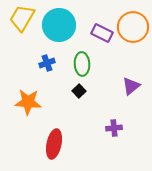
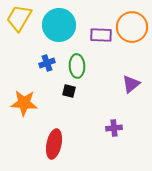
yellow trapezoid: moved 3 px left
orange circle: moved 1 px left
purple rectangle: moved 1 px left, 2 px down; rotated 25 degrees counterclockwise
green ellipse: moved 5 px left, 2 px down
purple triangle: moved 2 px up
black square: moved 10 px left; rotated 32 degrees counterclockwise
orange star: moved 4 px left, 1 px down
